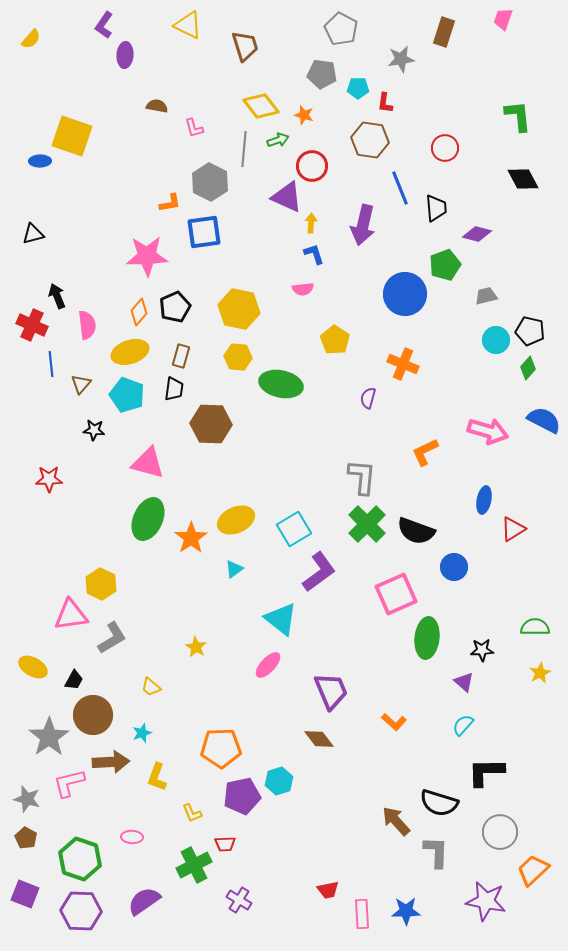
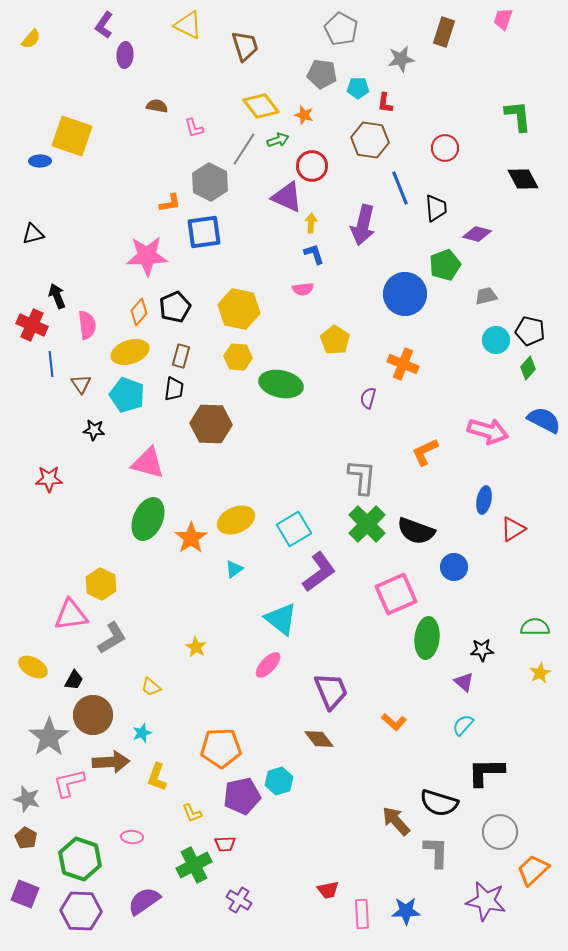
gray line at (244, 149): rotated 28 degrees clockwise
brown triangle at (81, 384): rotated 15 degrees counterclockwise
